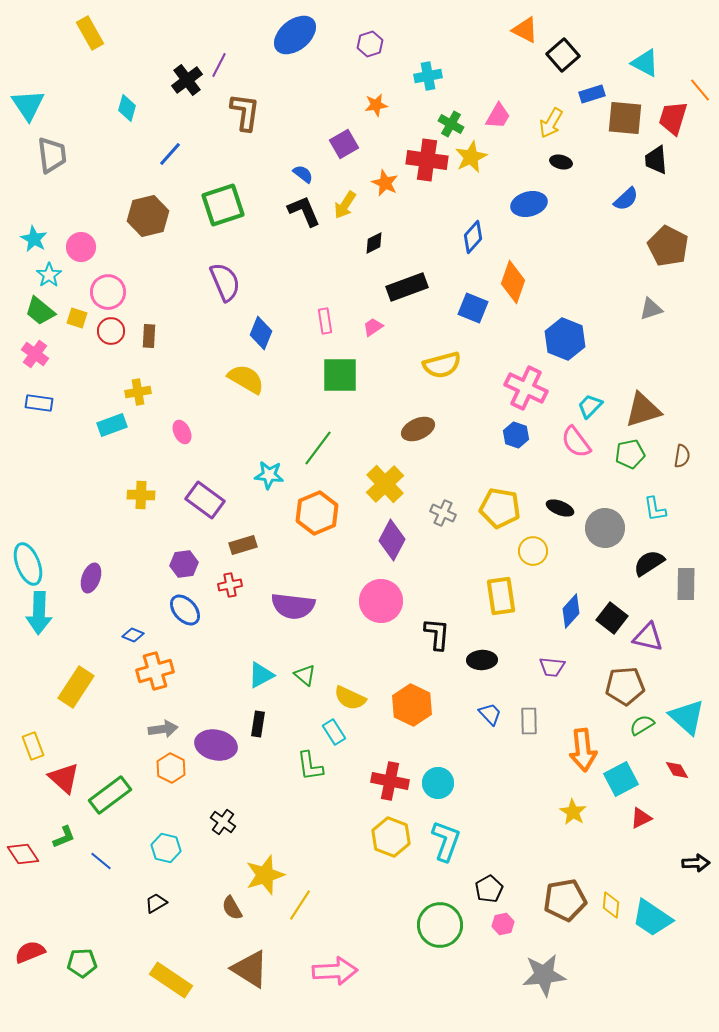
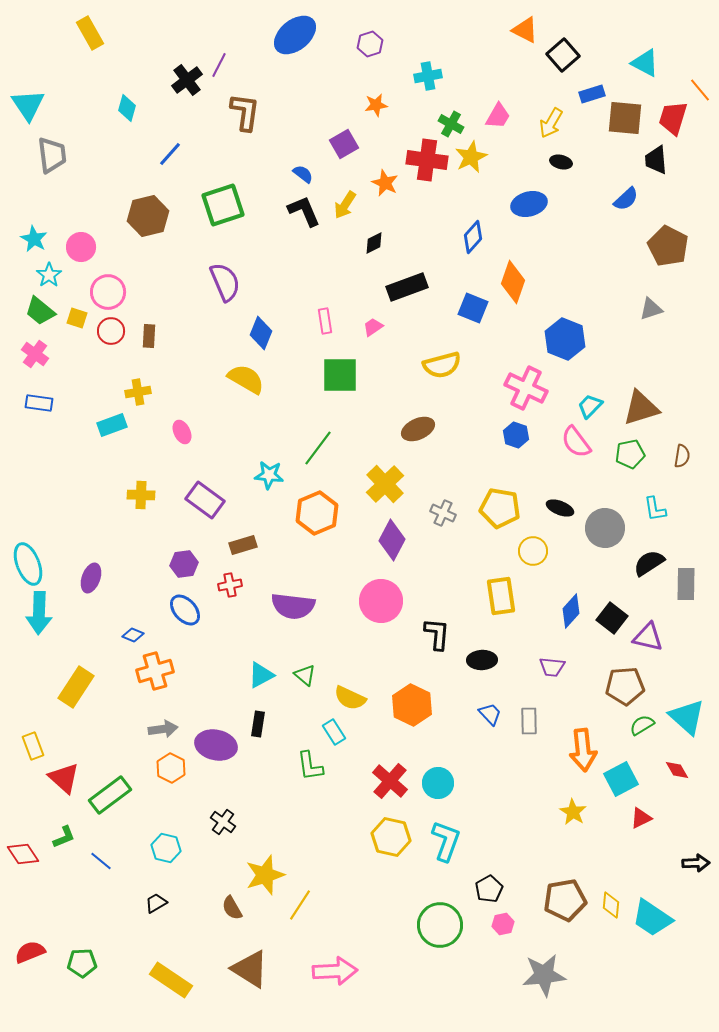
brown triangle at (643, 410): moved 2 px left, 2 px up
red cross at (390, 781): rotated 30 degrees clockwise
yellow hexagon at (391, 837): rotated 9 degrees counterclockwise
